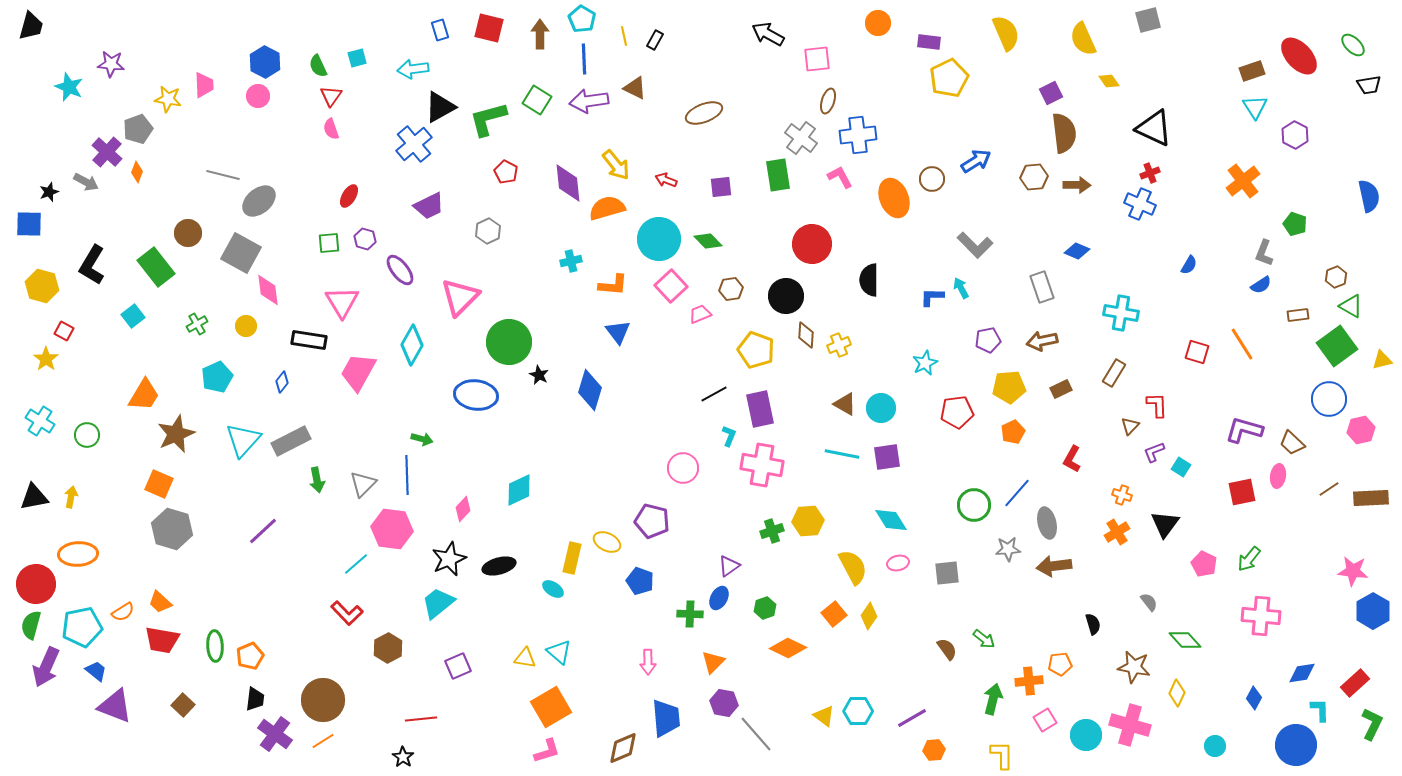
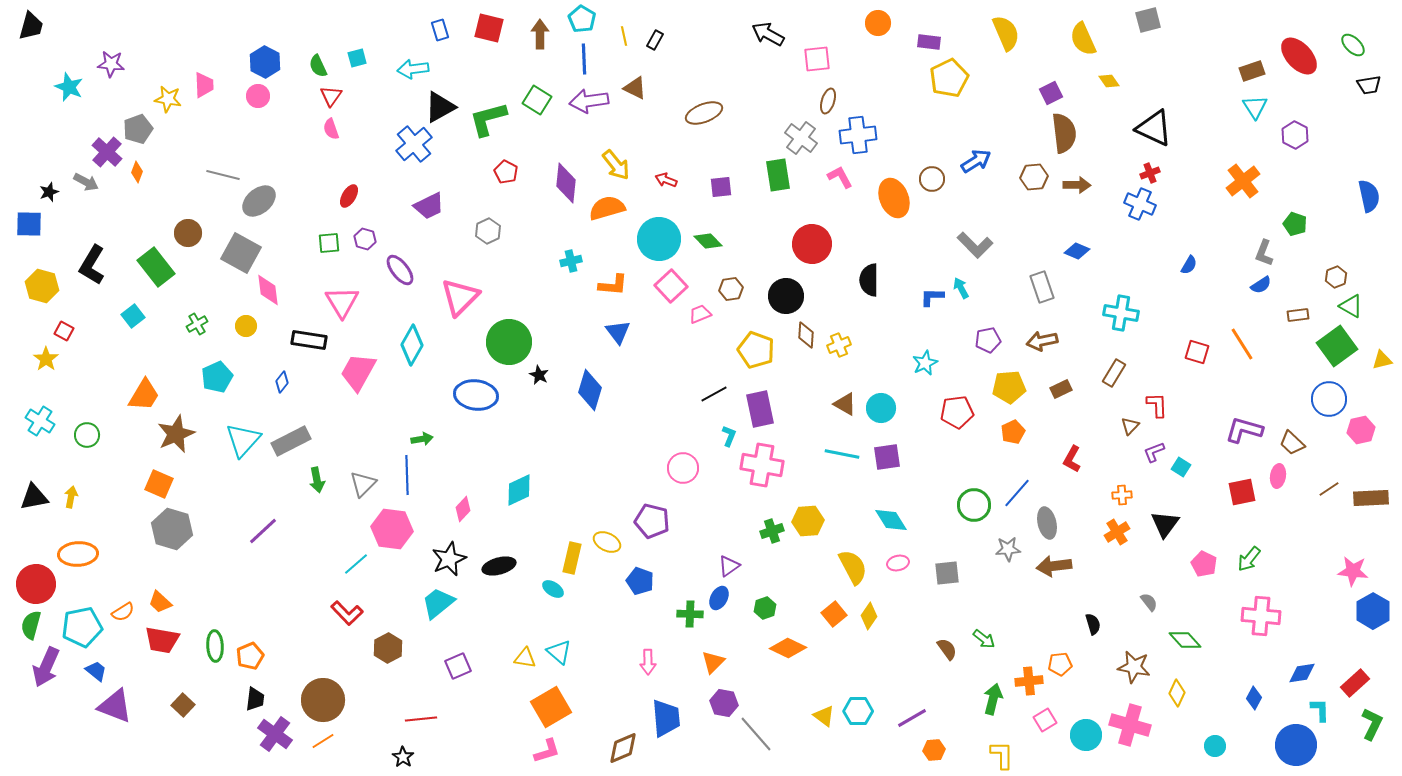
purple diamond at (568, 183): moved 2 px left; rotated 12 degrees clockwise
green arrow at (422, 439): rotated 25 degrees counterclockwise
orange cross at (1122, 495): rotated 24 degrees counterclockwise
